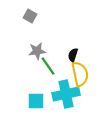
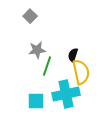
gray square: rotated 16 degrees clockwise
gray star: moved 1 px up
green line: moved 1 px left; rotated 54 degrees clockwise
yellow semicircle: moved 1 px right, 2 px up
